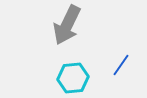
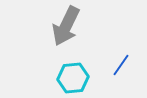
gray arrow: moved 1 px left, 1 px down
